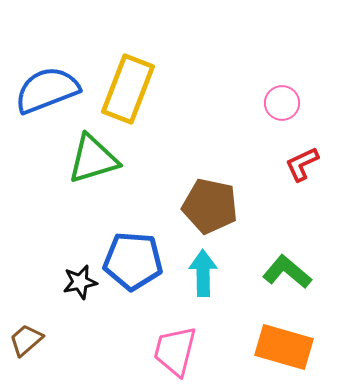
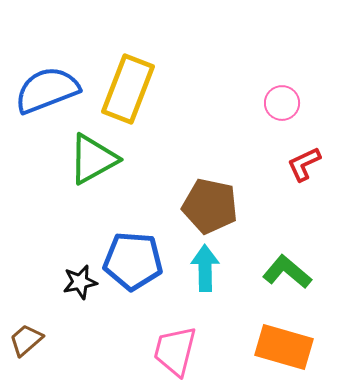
green triangle: rotated 12 degrees counterclockwise
red L-shape: moved 2 px right
cyan arrow: moved 2 px right, 5 px up
